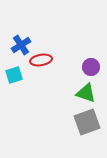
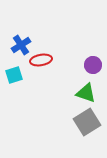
purple circle: moved 2 px right, 2 px up
gray square: rotated 12 degrees counterclockwise
